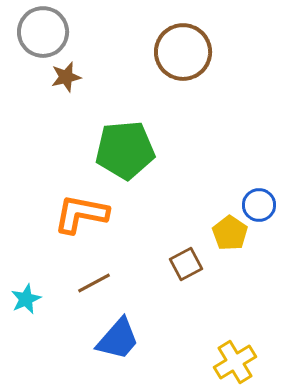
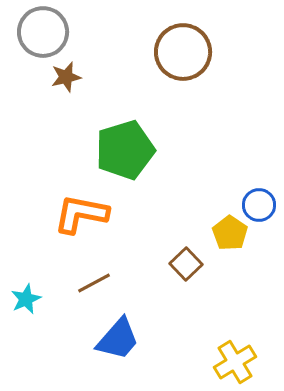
green pentagon: rotated 12 degrees counterclockwise
brown square: rotated 16 degrees counterclockwise
